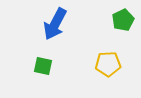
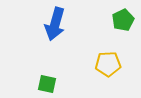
blue arrow: rotated 12 degrees counterclockwise
green square: moved 4 px right, 18 px down
